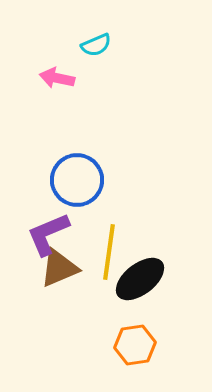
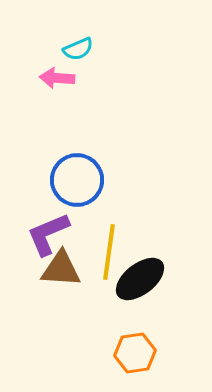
cyan semicircle: moved 18 px left, 4 px down
pink arrow: rotated 8 degrees counterclockwise
brown triangle: moved 2 px right, 1 px down; rotated 27 degrees clockwise
orange hexagon: moved 8 px down
